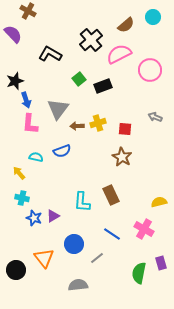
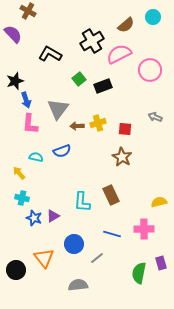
black cross: moved 1 px right, 1 px down; rotated 10 degrees clockwise
pink cross: rotated 30 degrees counterclockwise
blue line: rotated 18 degrees counterclockwise
